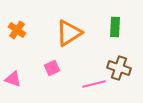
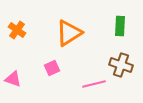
green rectangle: moved 5 px right, 1 px up
brown cross: moved 2 px right, 3 px up
